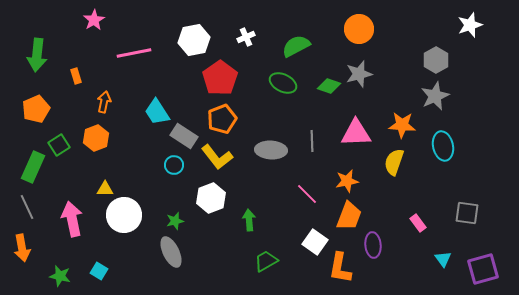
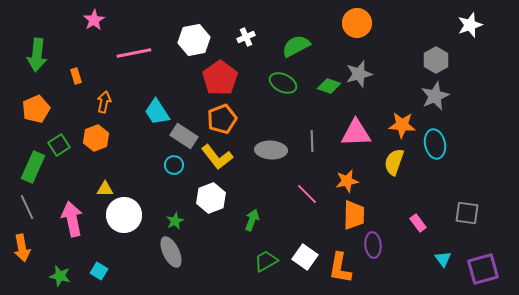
orange circle at (359, 29): moved 2 px left, 6 px up
cyan ellipse at (443, 146): moved 8 px left, 2 px up
orange trapezoid at (349, 216): moved 5 px right, 1 px up; rotated 20 degrees counterclockwise
green arrow at (249, 220): moved 3 px right; rotated 25 degrees clockwise
green star at (175, 221): rotated 12 degrees counterclockwise
white square at (315, 242): moved 10 px left, 15 px down
